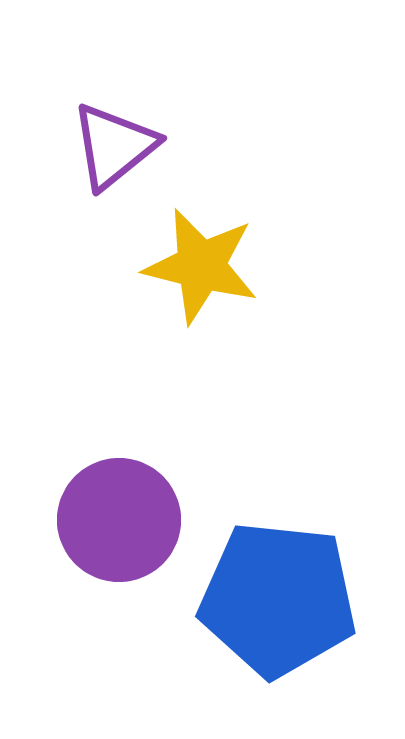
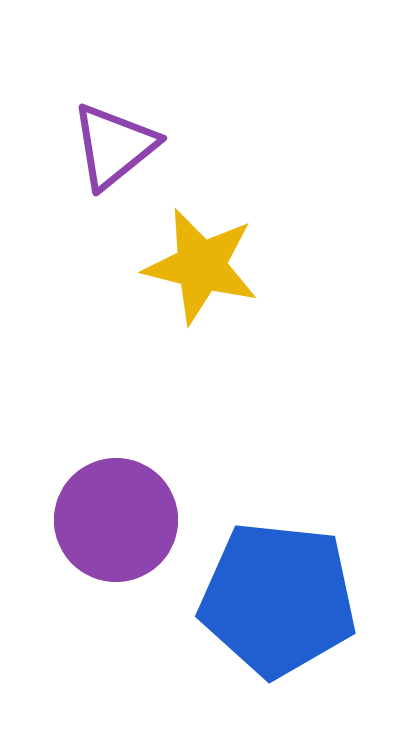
purple circle: moved 3 px left
